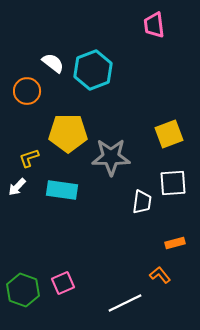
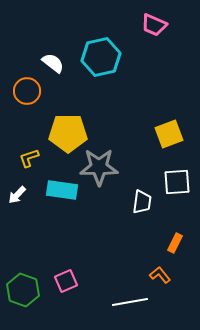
pink trapezoid: rotated 60 degrees counterclockwise
cyan hexagon: moved 8 px right, 13 px up; rotated 9 degrees clockwise
gray star: moved 12 px left, 10 px down
white square: moved 4 px right, 1 px up
white arrow: moved 8 px down
orange rectangle: rotated 48 degrees counterclockwise
pink square: moved 3 px right, 2 px up
white line: moved 5 px right, 1 px up; rotated 16 degrees clockwise
